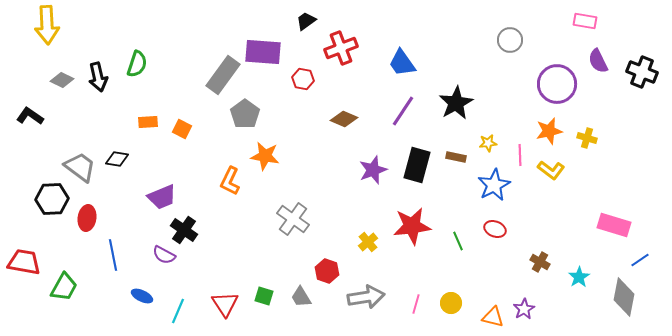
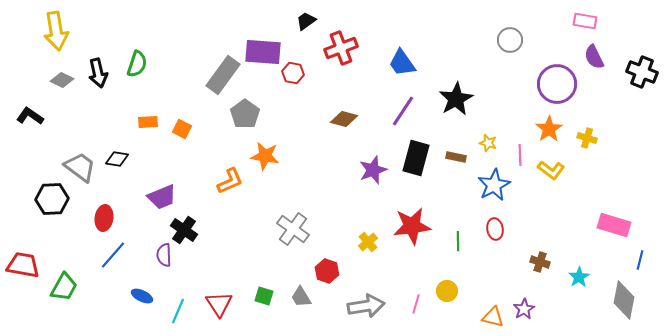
yellow arrow at (47, 25): moved 9 px right, 6 px down; rotated 6 degrees counterclockwise
purple semicircle at (598, 61): moved 4 px left, 4 px up
black arrow at (98, 77): moved 4 px up
red hexagon at (303, 79): moved 10 px left, 6 px up
black star at (456, 103): moved 4 px up
brown diamond at (344, 119): rotated 8 degrees counterclockwise
orange star at (549, 131): moved 2 px up; rotated 20 degrees counterclockwise
yellow star at (488, 143): rotated 24 degrees clockwise
black rectangle at (417, 165): moved 1 px left, 7 px up
orange L-shape at (230, 181): rotated 140 degrees counterclockwise
red ellipse at (87, 218): moved 17 px right
gray cross at (293, 219): moved 10 px down
red ellipse at (495, 229): rotated 60 degrees clockwise
green line at (458, 241): rotated 24 degrees clockwise
blue line at (113, 255): rotated 52 degrees clockwise
purple semicircle at (164, 255): rotated 60 degrees clockwise
blue line at (640, 260): rotated 42 degrees counterclockwise
red trapezoid at (24, 262): moved 1 px left, 3 px down
brown cross at (540, 262): rotated 12 degrees counterclockwise
gray arrow at (366, 297): moved 9 px down
gray diamond at (624, 297): moved 3 px down
yellow circle at (451, 303): moved 4 px left, 12 px up
red triangle at (225, 304): moved 6 px left
